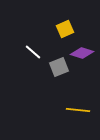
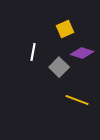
white line: rotated 60 degrees clockwise
gray square: rotated 24 degrees counterclockwise
yellow line: moved 1 px left, 10 px up; rotated 15 degrees clockwise
